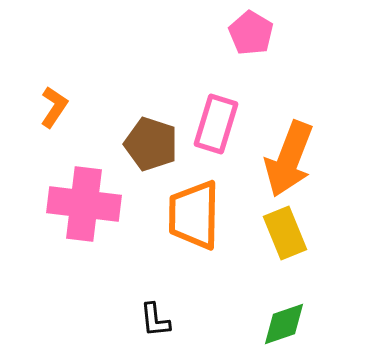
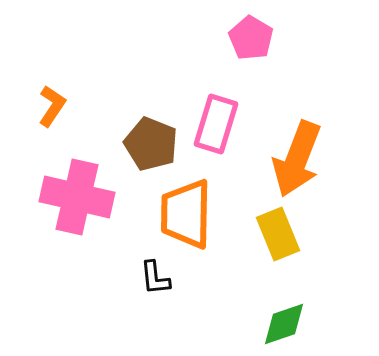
pink pentagon: moved 5 px down
orange L-shape: moved 2 px left, 1 px up
brown pentagon: rotated 4 degrees clockwise
orange arrow: moved 8 px right
pink cross: moved 7 px left, 7 px up; rotated 6 degrees clockwise
orange trapezoid: moved 8 px left, 1 px up
yellow rectangle: moved 7 px left, 1 px down
black L-shape: moved 42 px up
